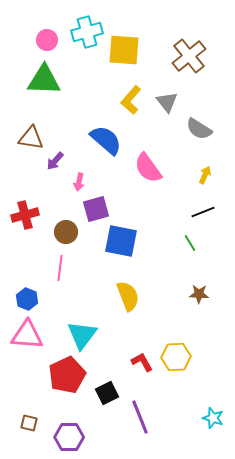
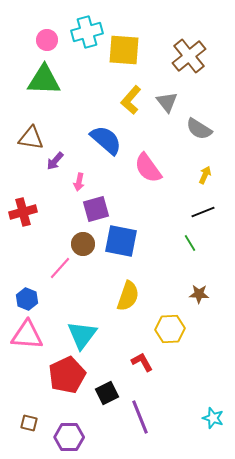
red cross: moved 2 px left, 3 px up
brown circle: moved 17 px right, 12 px down
pink line: rotated 35 degrees clockwise
yellow semicircle: rotated 40 degrees clockwise
yellow hexagon: moved 6 px left, 28 px up
